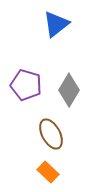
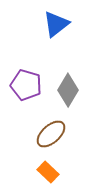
gray diamond: moved 1 px left
brown ellipse: rotated 76 degrees clockwise
